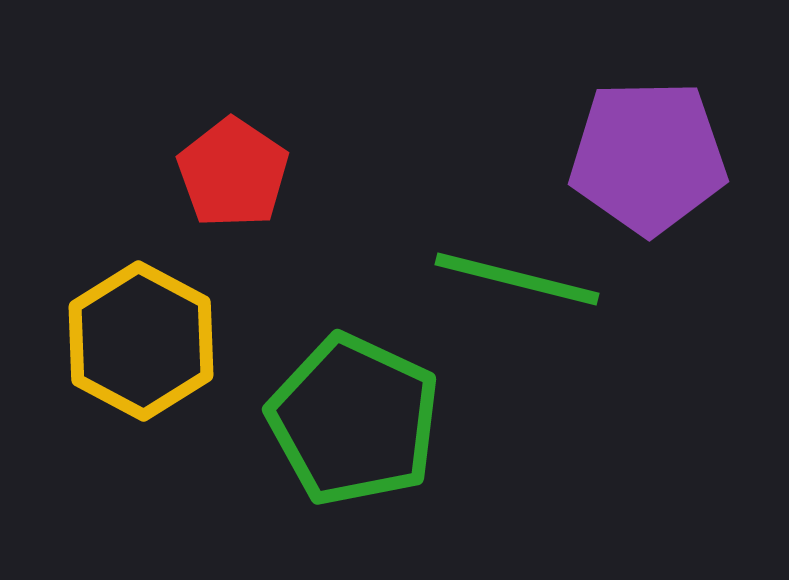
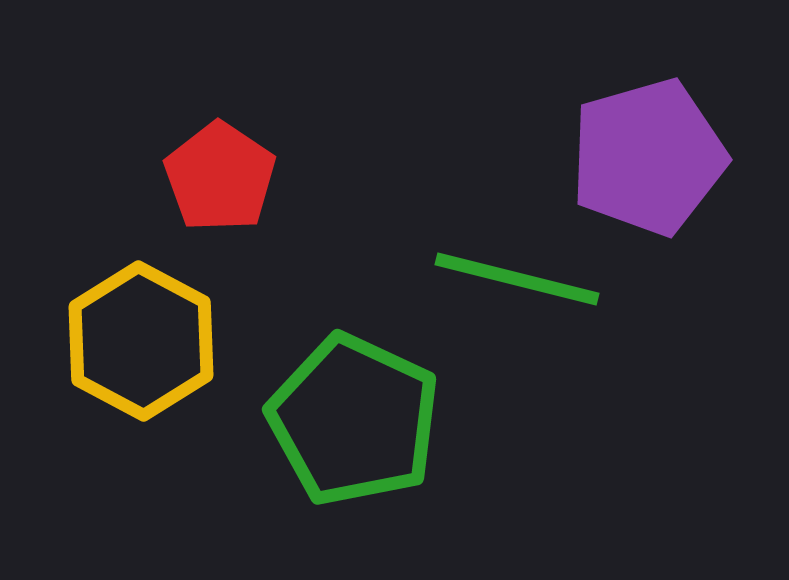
purple pentagon: rotated 15 degrees counterclockwise
red pentagon: moved 13 px left, 4 px down
